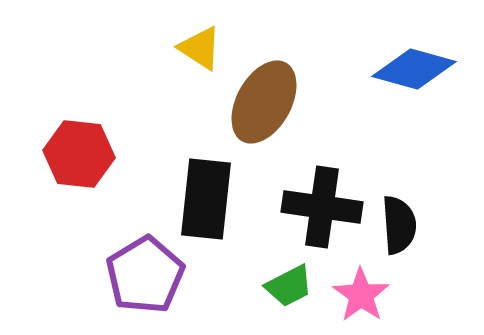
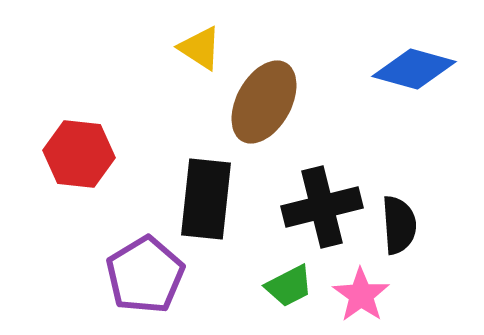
black cross: rotated 22 degrees counterclockwise
